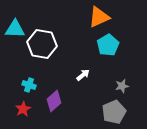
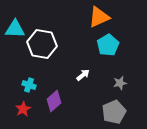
gray star: moved 2 px left, 3 px up
